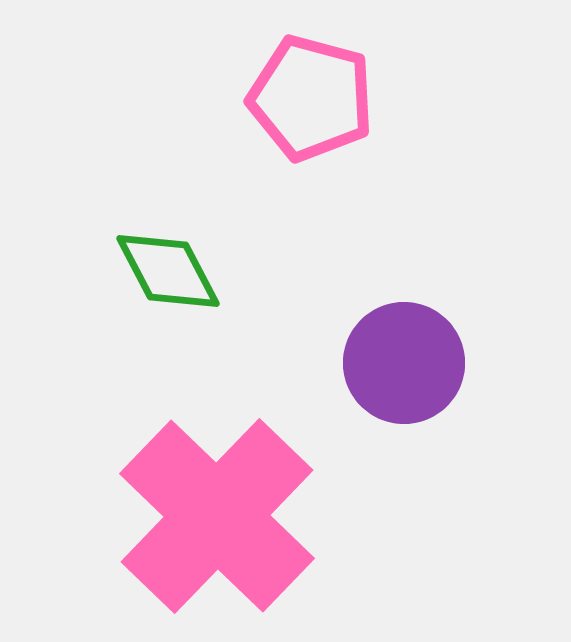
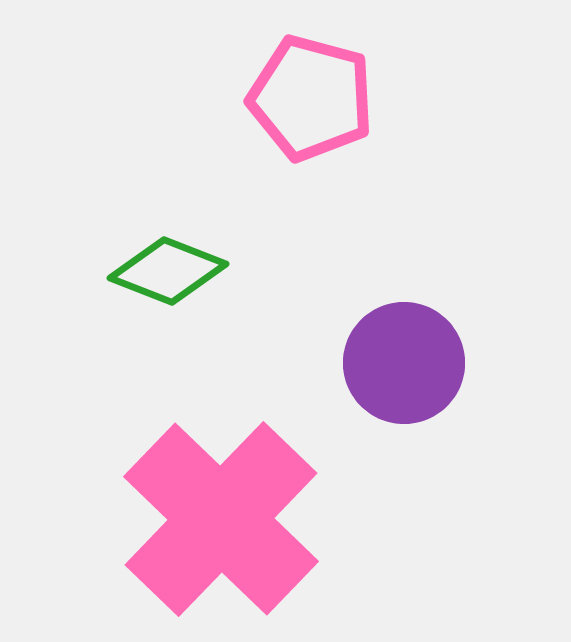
green diamond: rotated 41 degrees counterclockwise
pink cross: moved 4 px right, 3 px down
